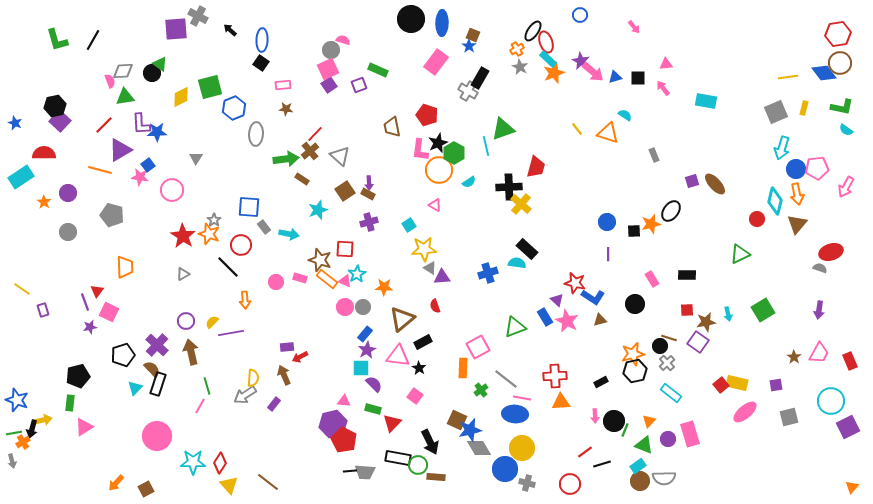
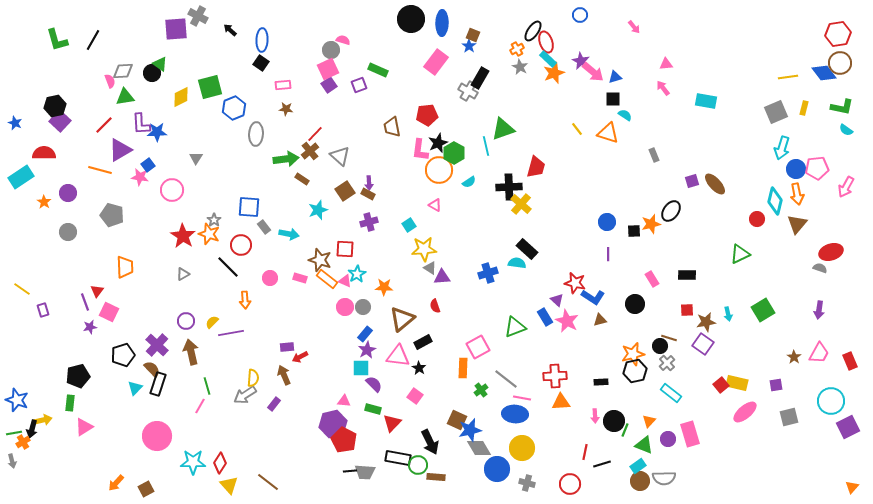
black square at (638, 78): moved 25 px left, 21 px down
red pentagon at (427, 115): rotated 25 degrees counterclockwise
pink circle at (276, 282): moved 6 px left, 4 px up
purple square at (698, 342): moved 5 px right, 2 px down
black rectangle at (601, 382): rotated 24 degrees clockwise
red line at (585, 452): rotated 42 degrees counterclockwise
blue circle at (505, 469): moved 8 px left
